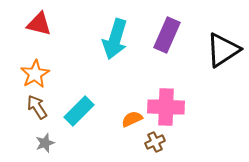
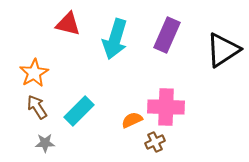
red triangle: moved 29 px right
orange star: moved 1 px left, 1 px up
orange semicircle: moved 1 px down
gray star: rotated 18 degrees clockwise
